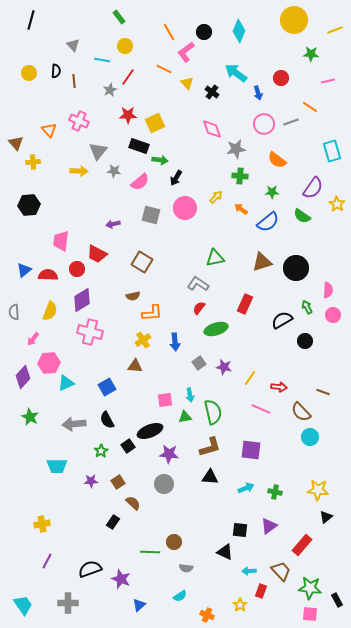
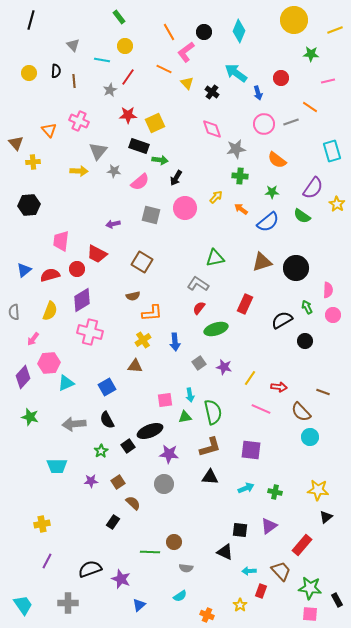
red semicircle at (48, 275): moved 2 px right; rotated 18 degrees counterclockwise
green star at (30, 417): rotated 12 degrees counterclockwise
